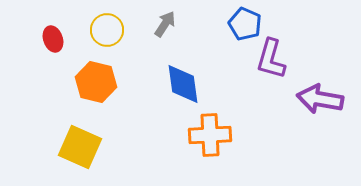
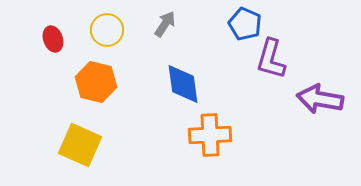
yellow square: moved 2 px up
